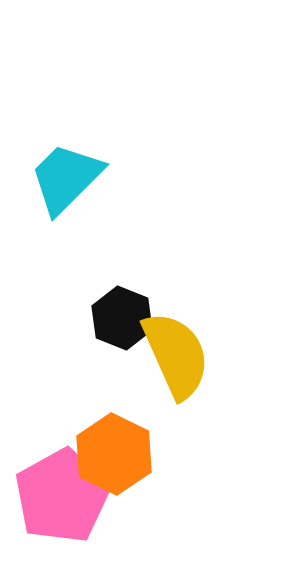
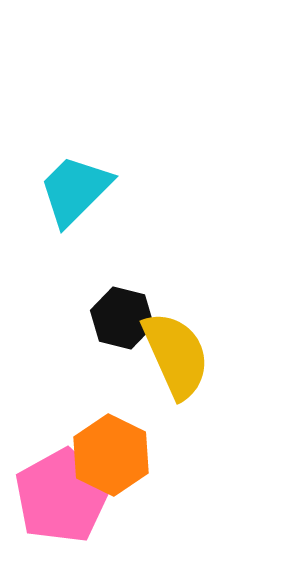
cyan trapezoid: moved 9 px right, 12 px down
black hexagon: rotated 8 degrees counterclockwise
orange hexagon: moved 3 px left, 1 px down
